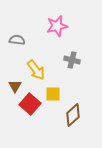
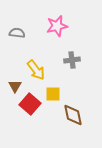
gray semicircle: moved 7 px up
gray cross: rotated 21 degrees counterclockwise
brown diamond: rotated 60 degrees counterclockwise
